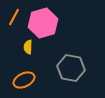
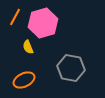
orange line: moved 1 px right
yellow semicircle: rotated 24 degrees counterclockwise
